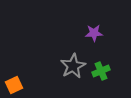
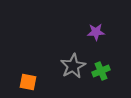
purple star: moved 2 px right, 1 px up
orange square: moved 14 px right, 3 px up; rotated 36 degrees clockwise
